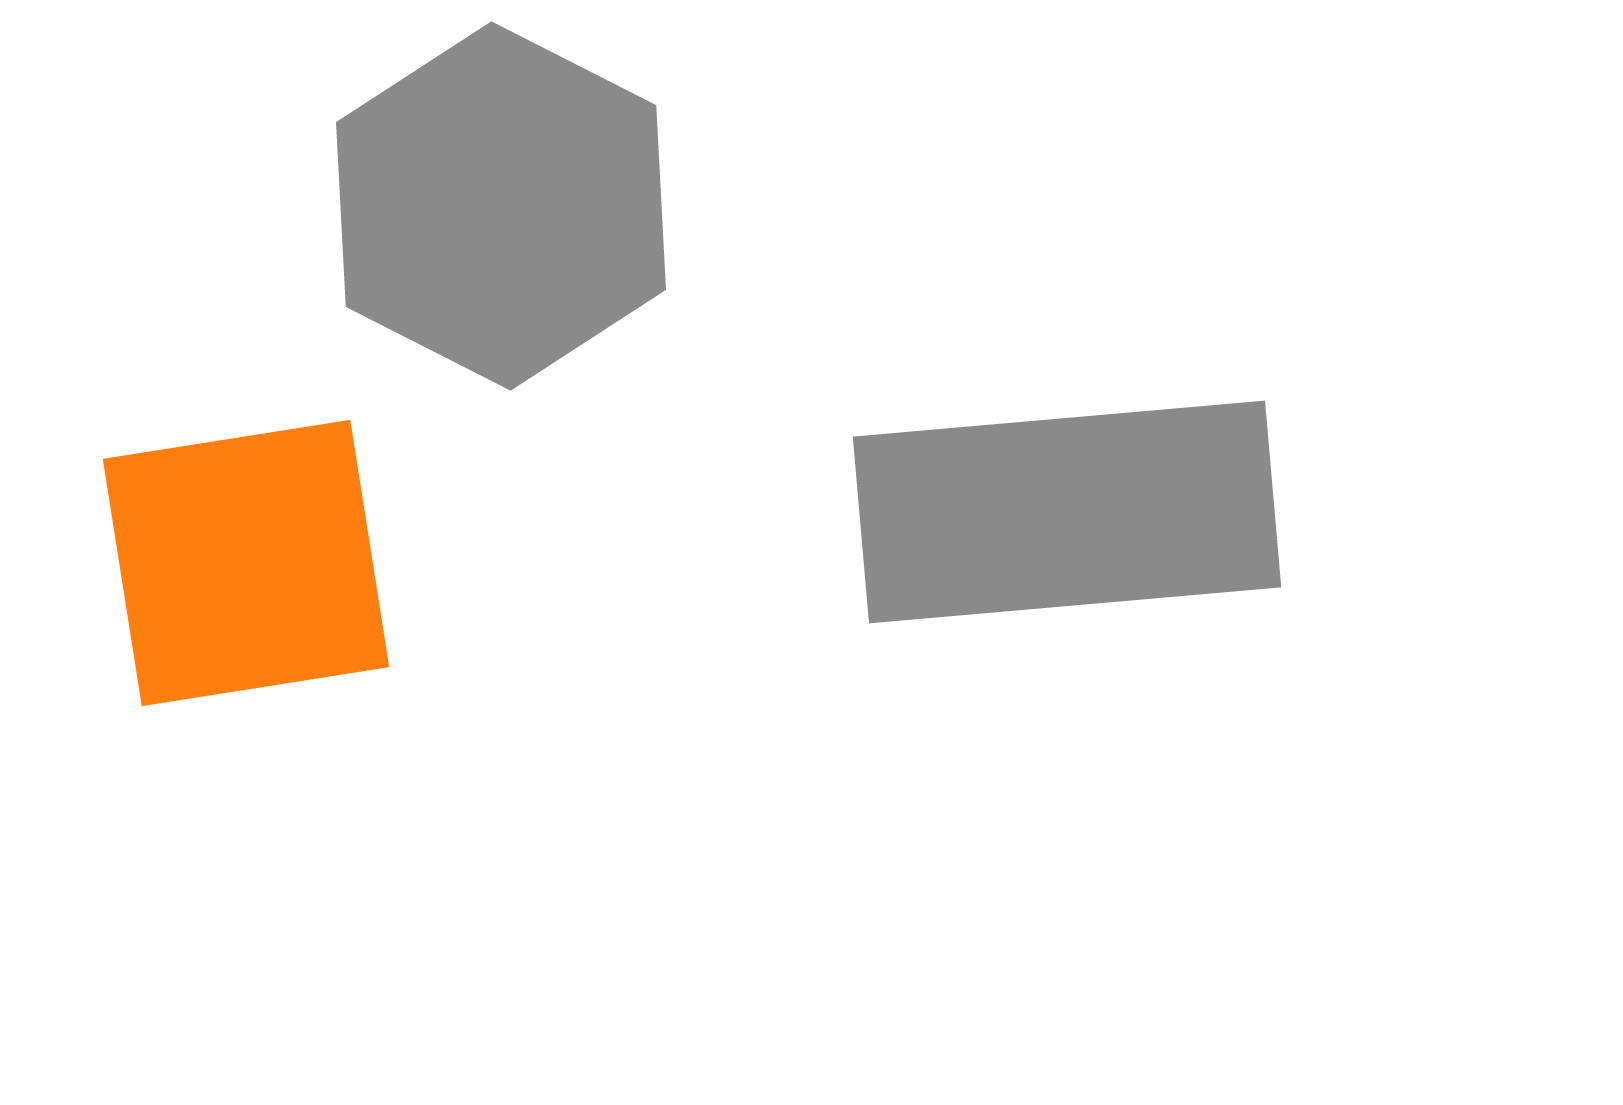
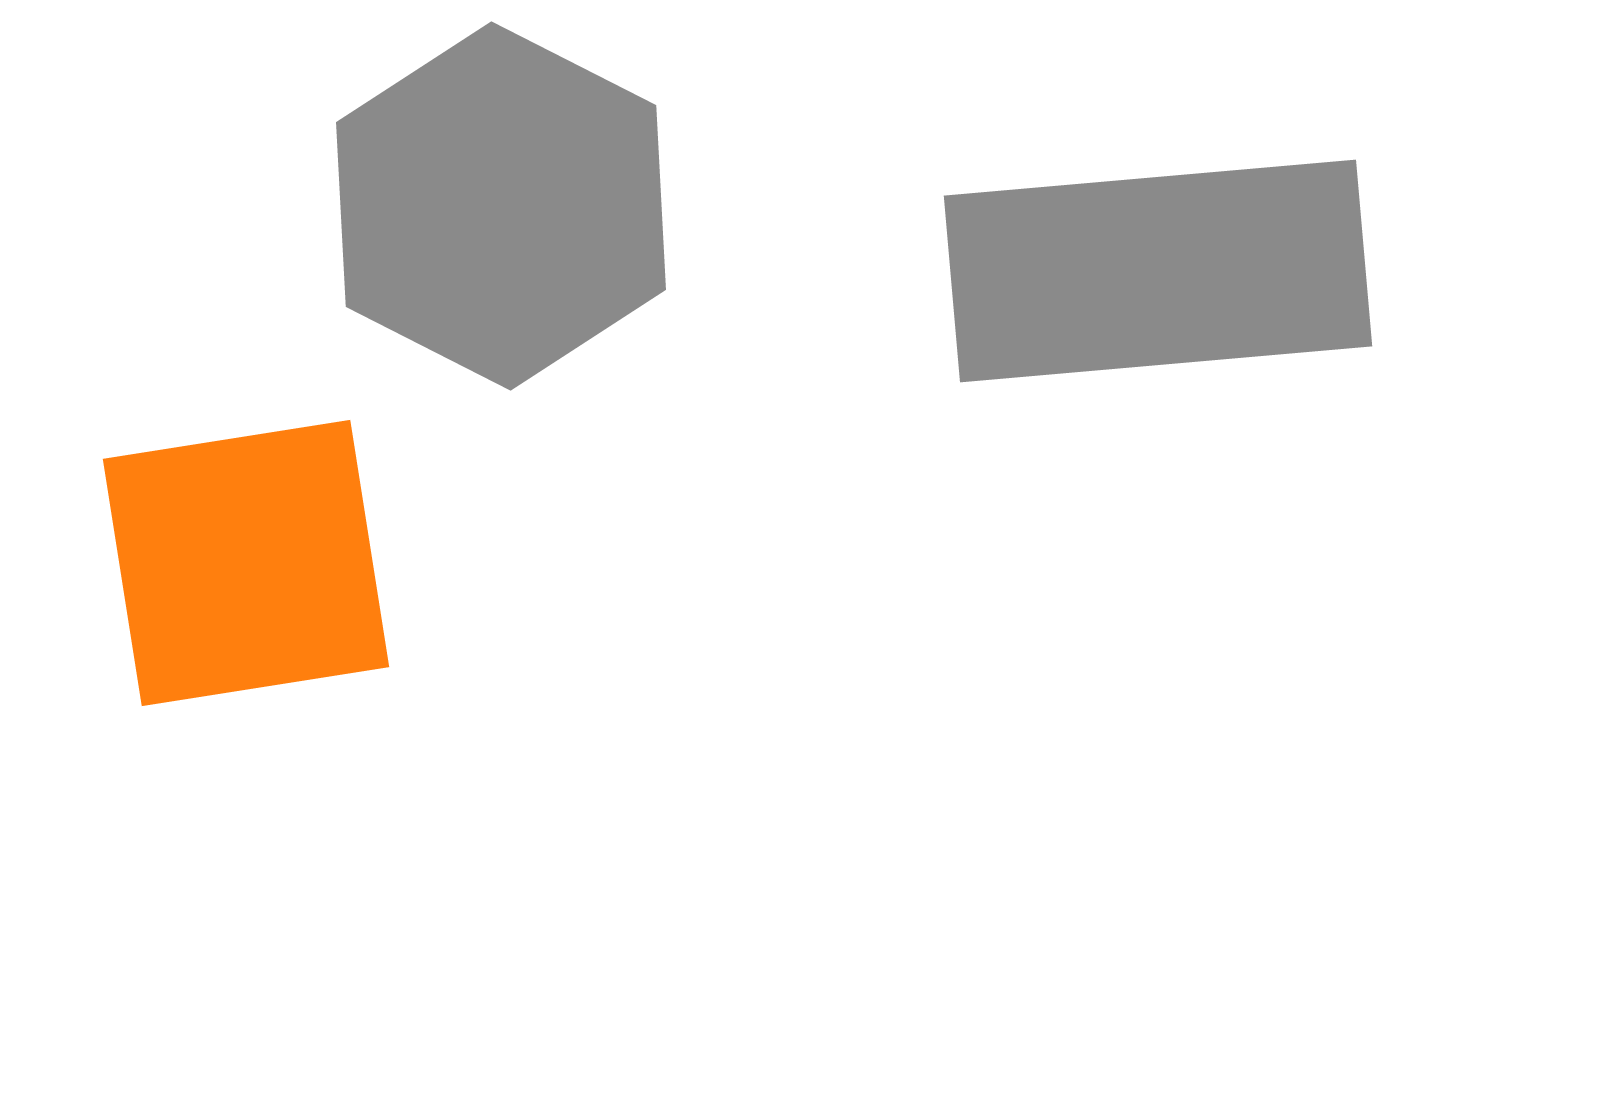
gray rectangle: moved 91 px right, 241 px up
